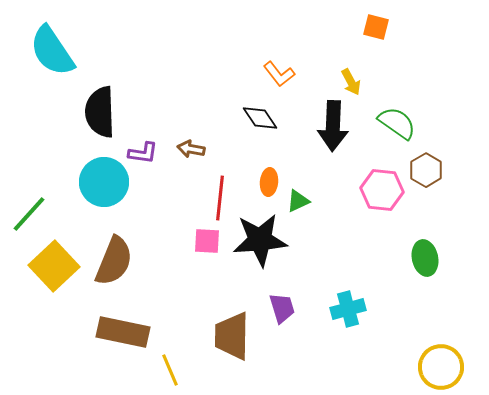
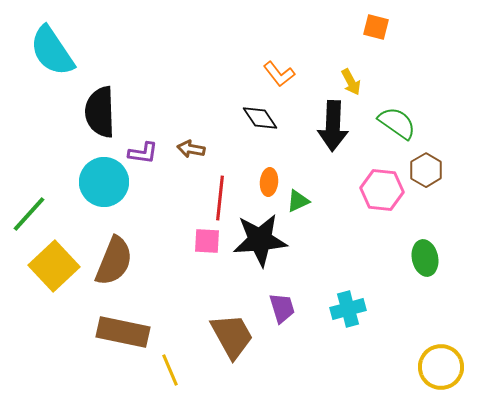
brown trapezoid: rotated 150 degrees clockwise
